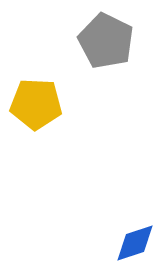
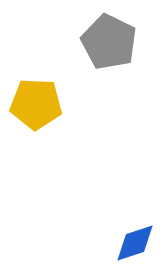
gray pentagon: moved 3 px right, 1 px down
